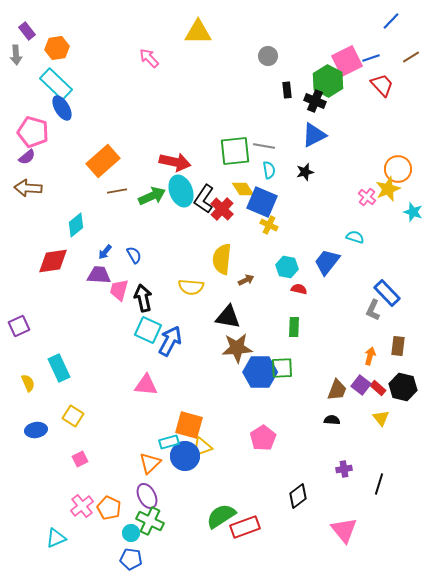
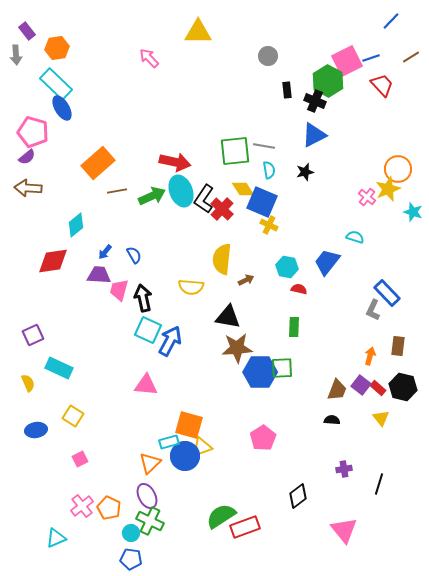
orange rectangle at (103, 161): moved 5 px left, 2 px down
purple square at (19, 326): moved 14 px right, 9 px down
cyan rectangle at (59, 368): rotated 40 degrees counterclockwise
